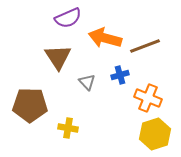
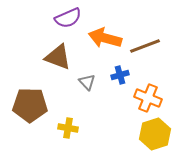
brown triangle: rotated 36 degrees counterclockwise
